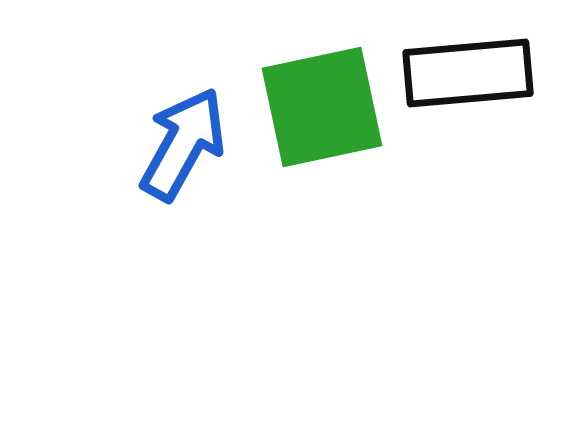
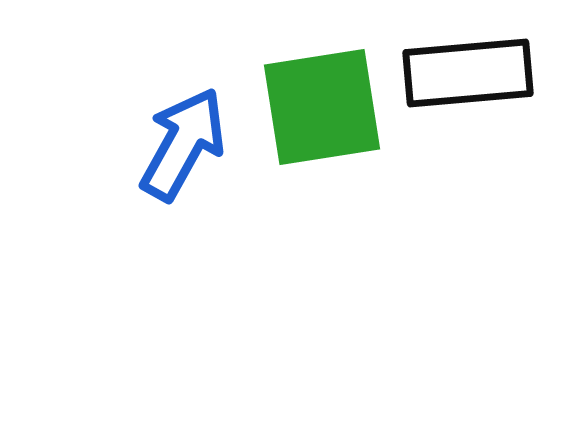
green square: rotated 3 degrees clockwise
